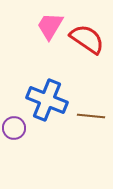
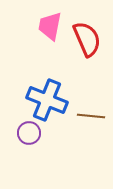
pink trapezoid: rotated 20 degrees counterclockwise
red semicircle: rotated 33 degrees clockwise
purple circle: moved 15 px right, 5 px down
